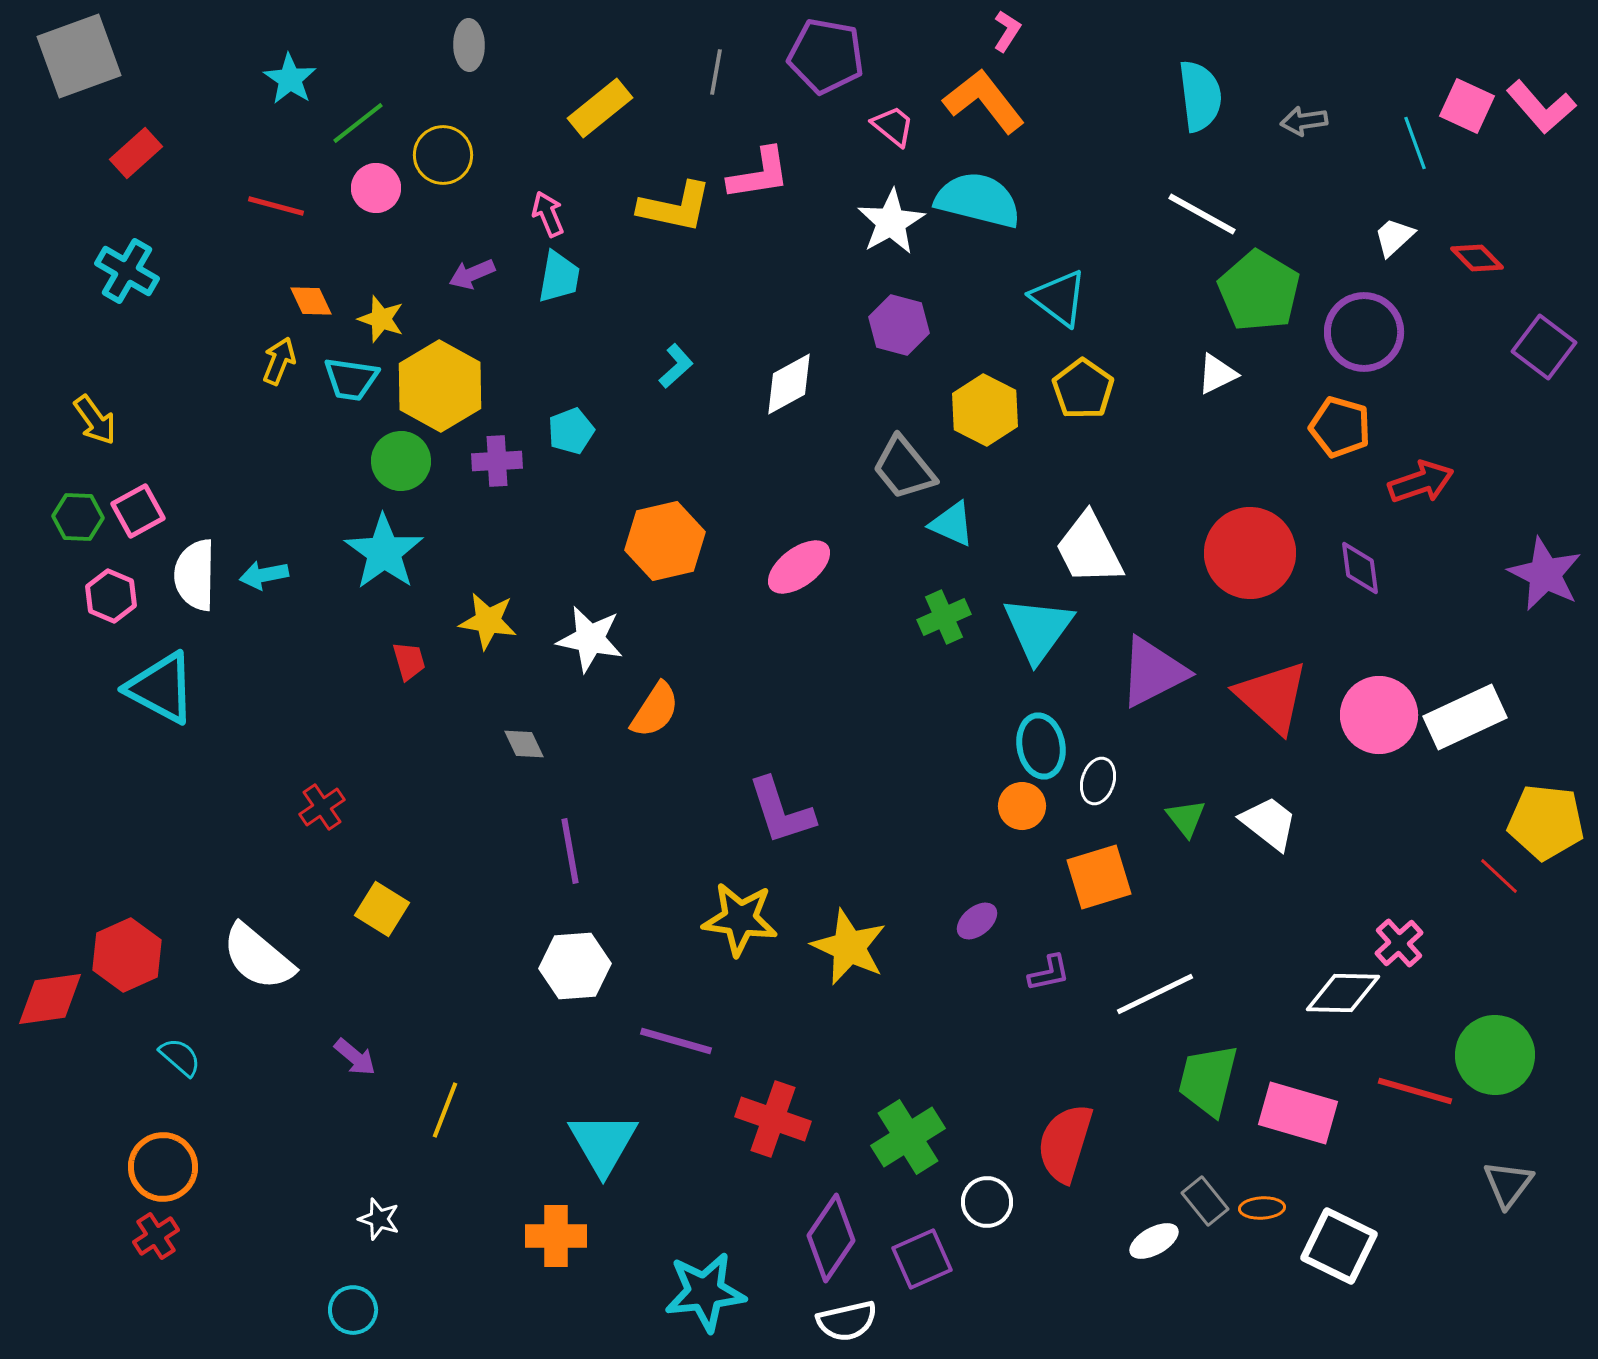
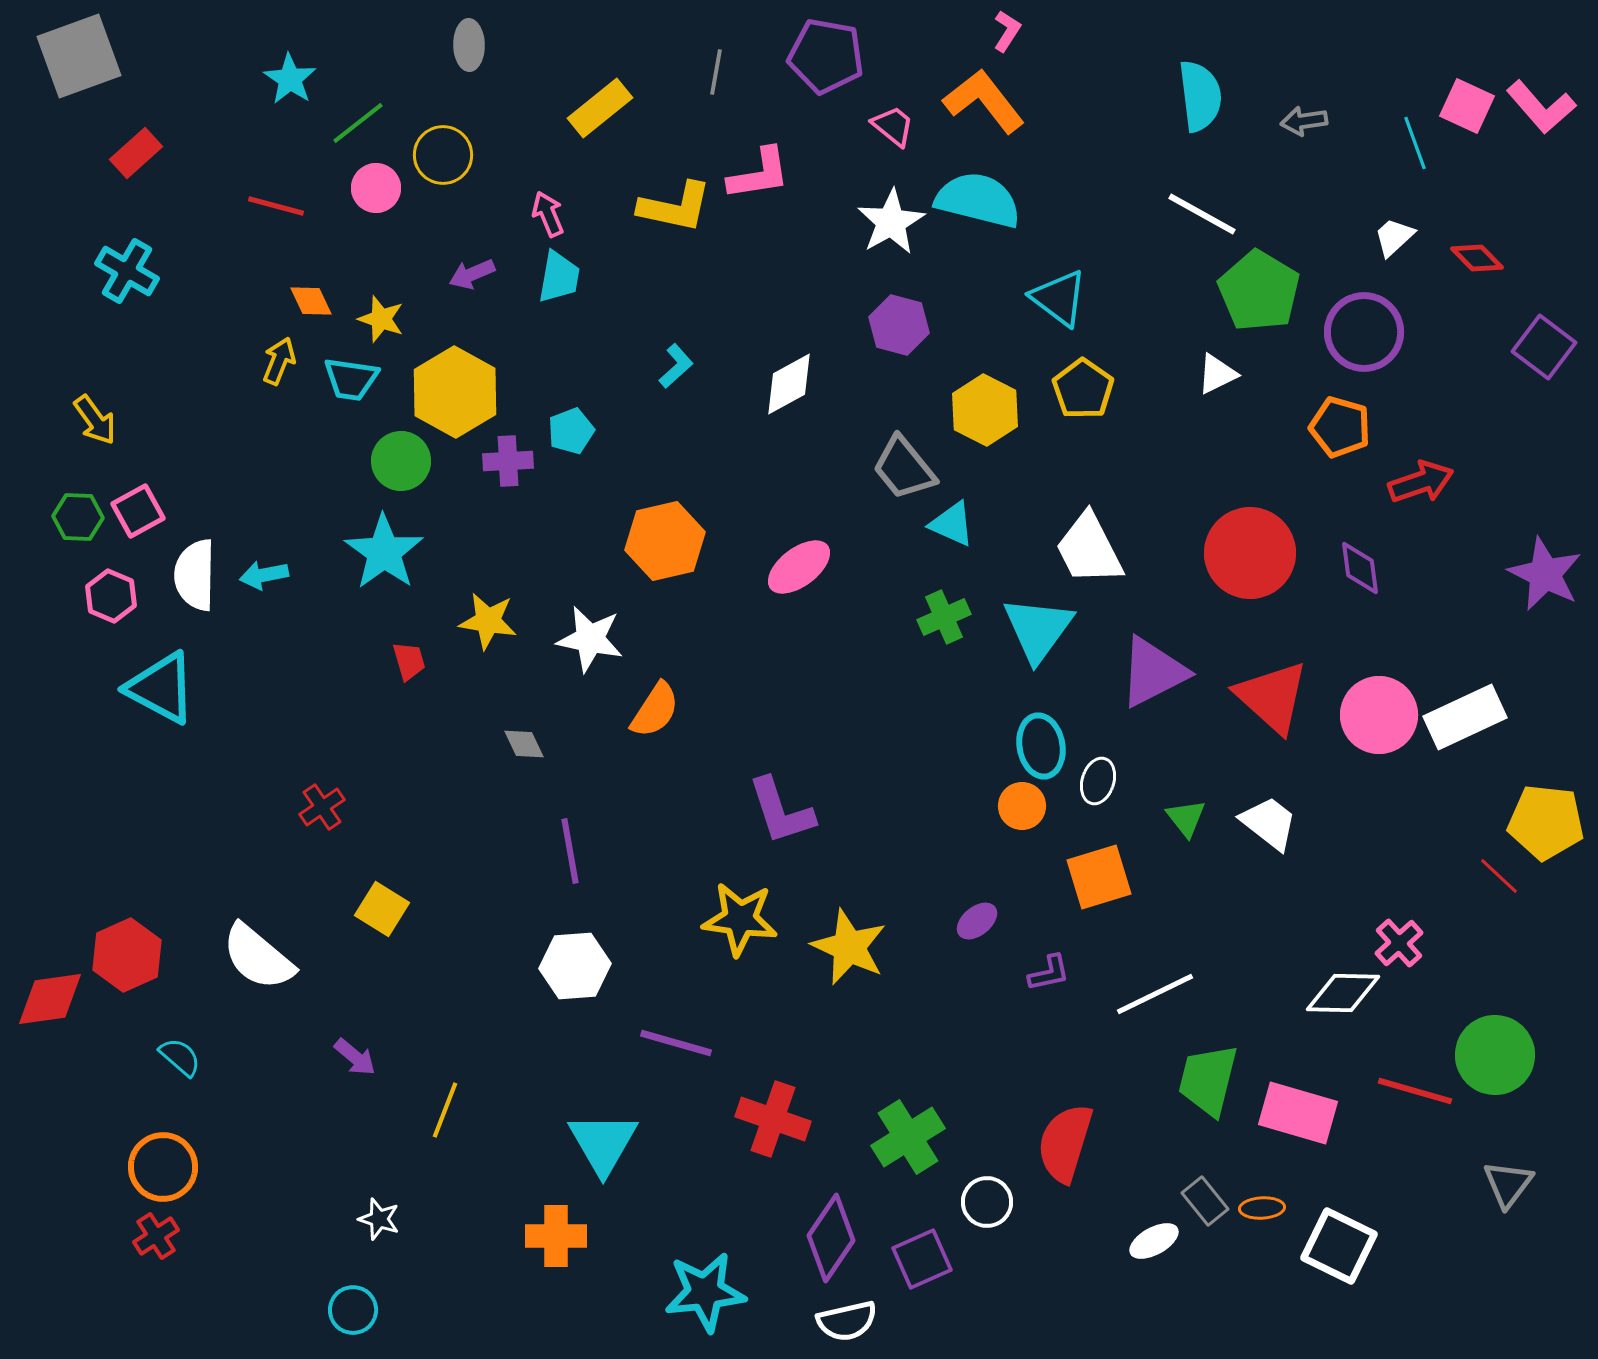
yellow hexagon at (440, 386): moved 15 px right, 6 px down
purple cross at (497, 461): moved 11 px right
purple line at (676, 1041): moved 2 px down
